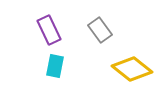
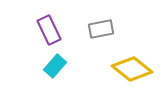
gray rectangle: moved 1 px right, 1 px up; rotated 65 degrees counterclockwise
cyan rectangle: rotated 30 degrees clockwise
